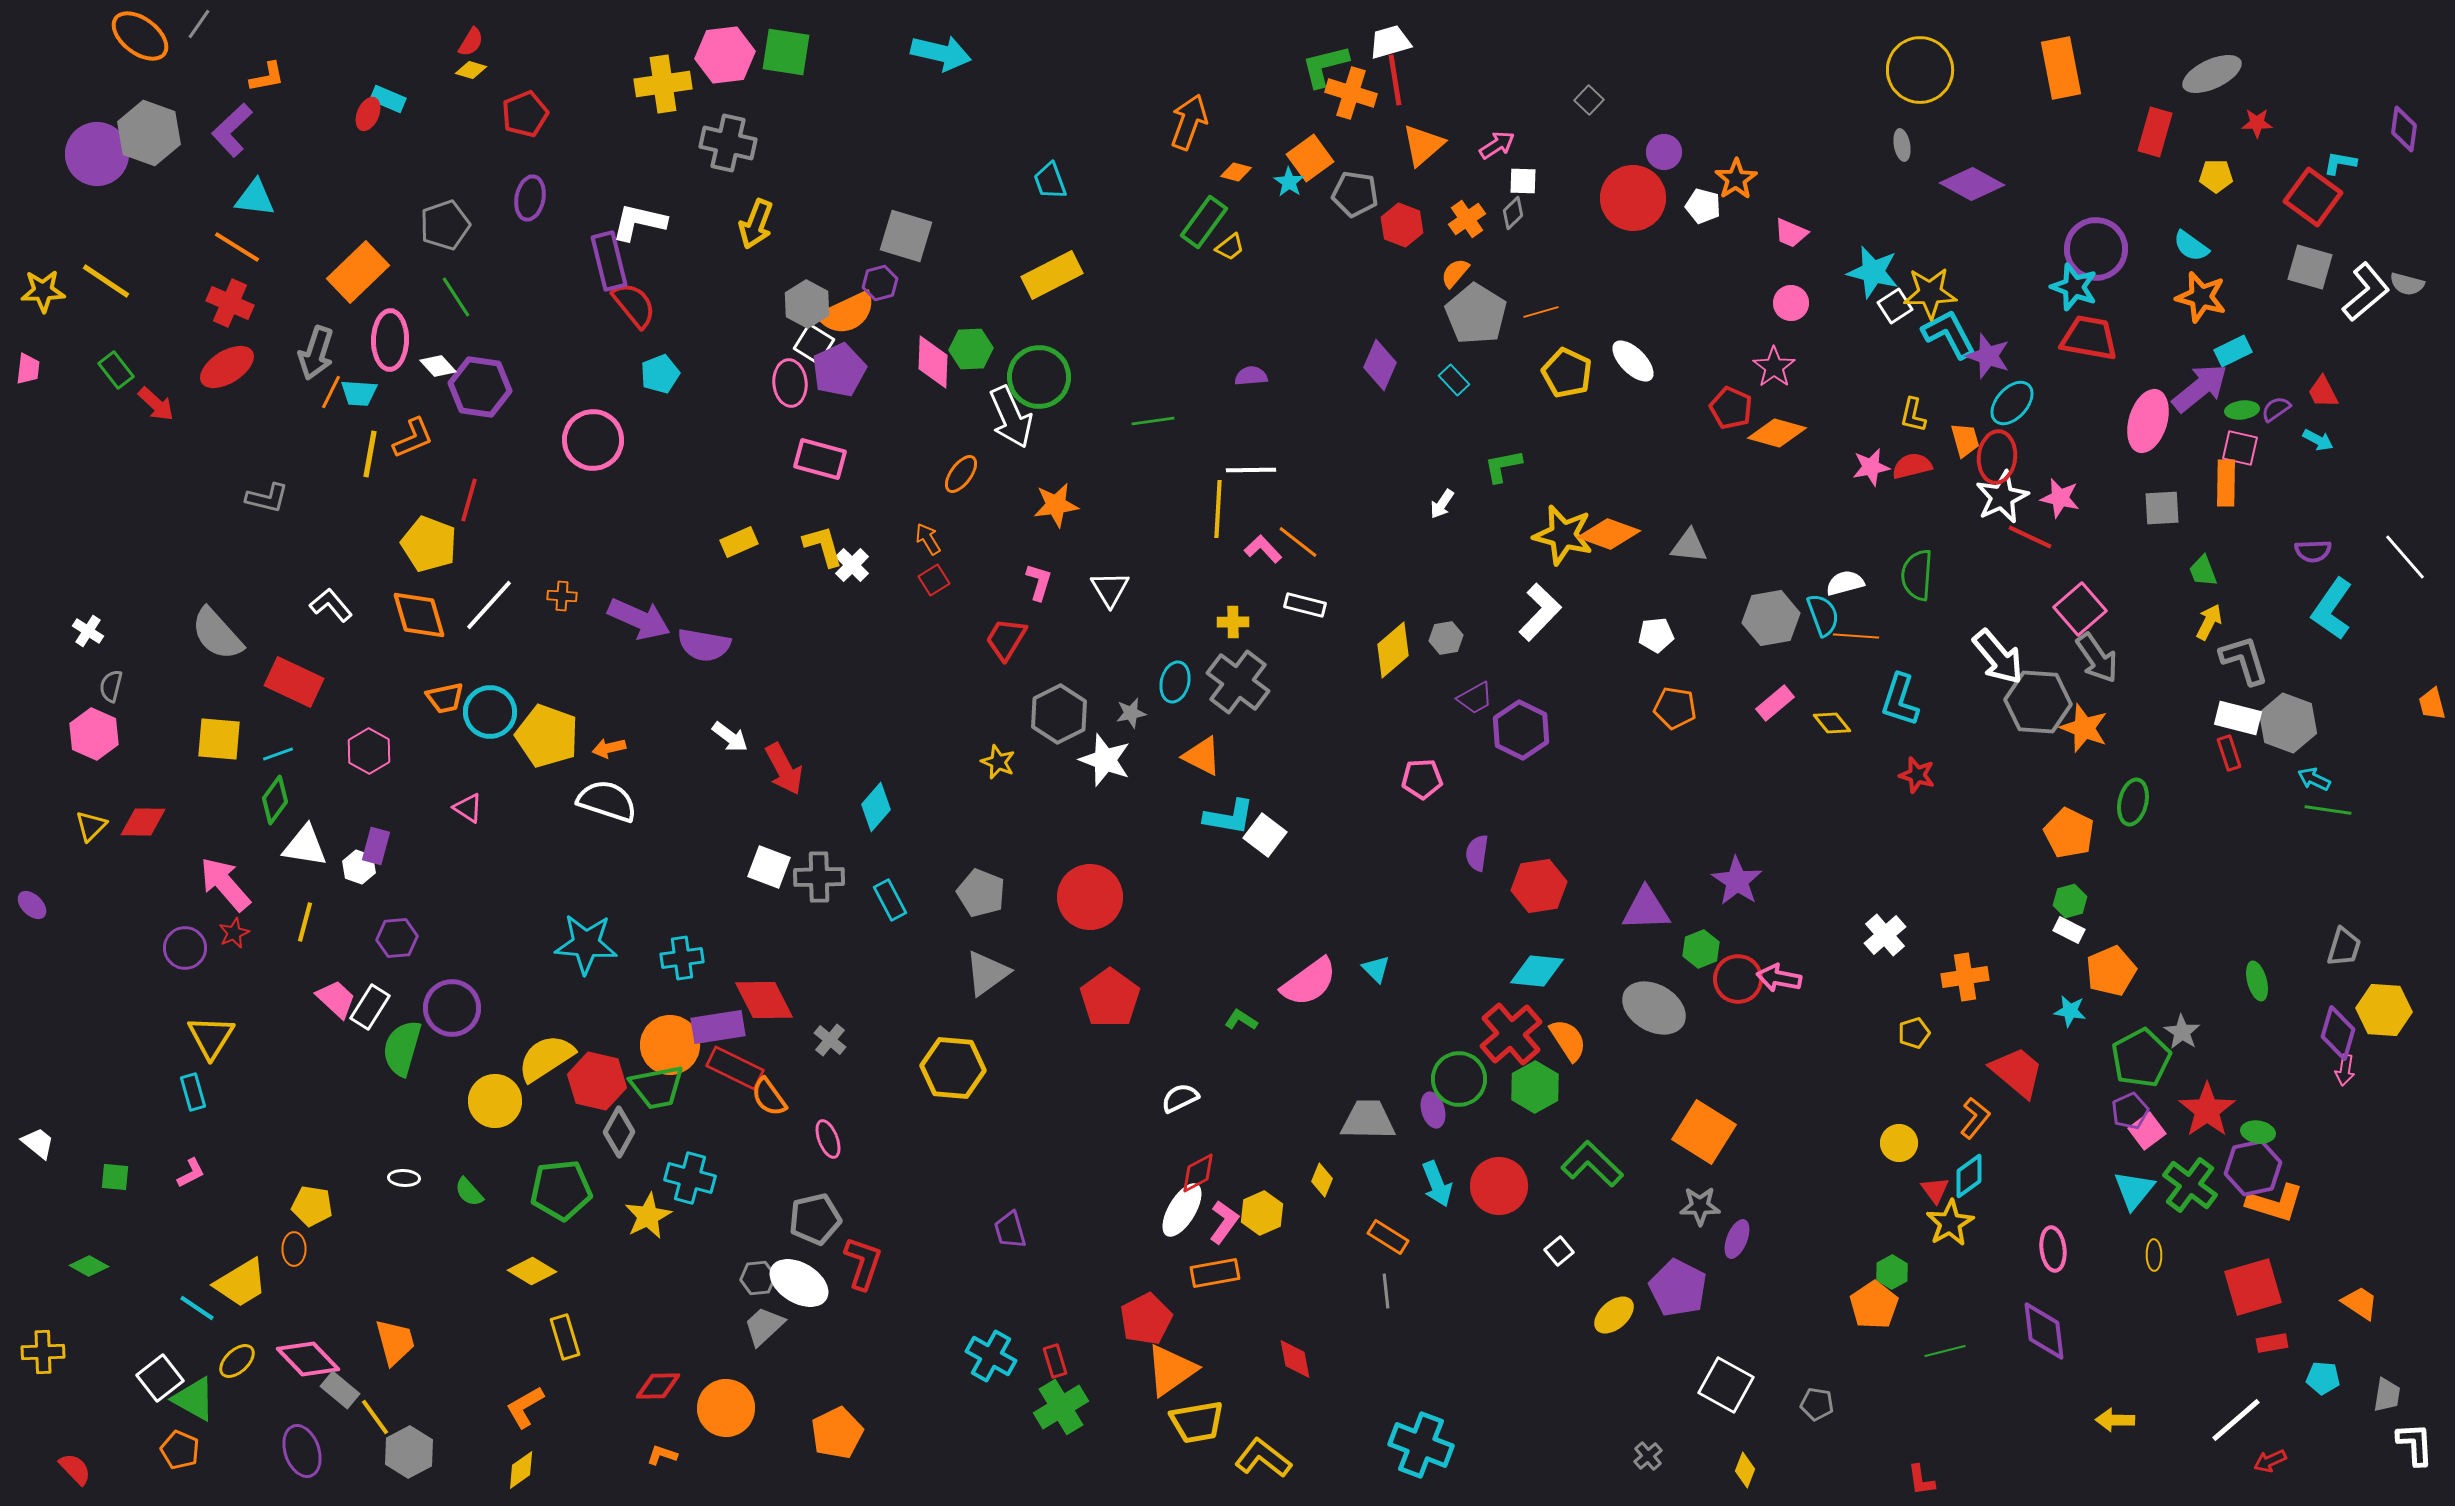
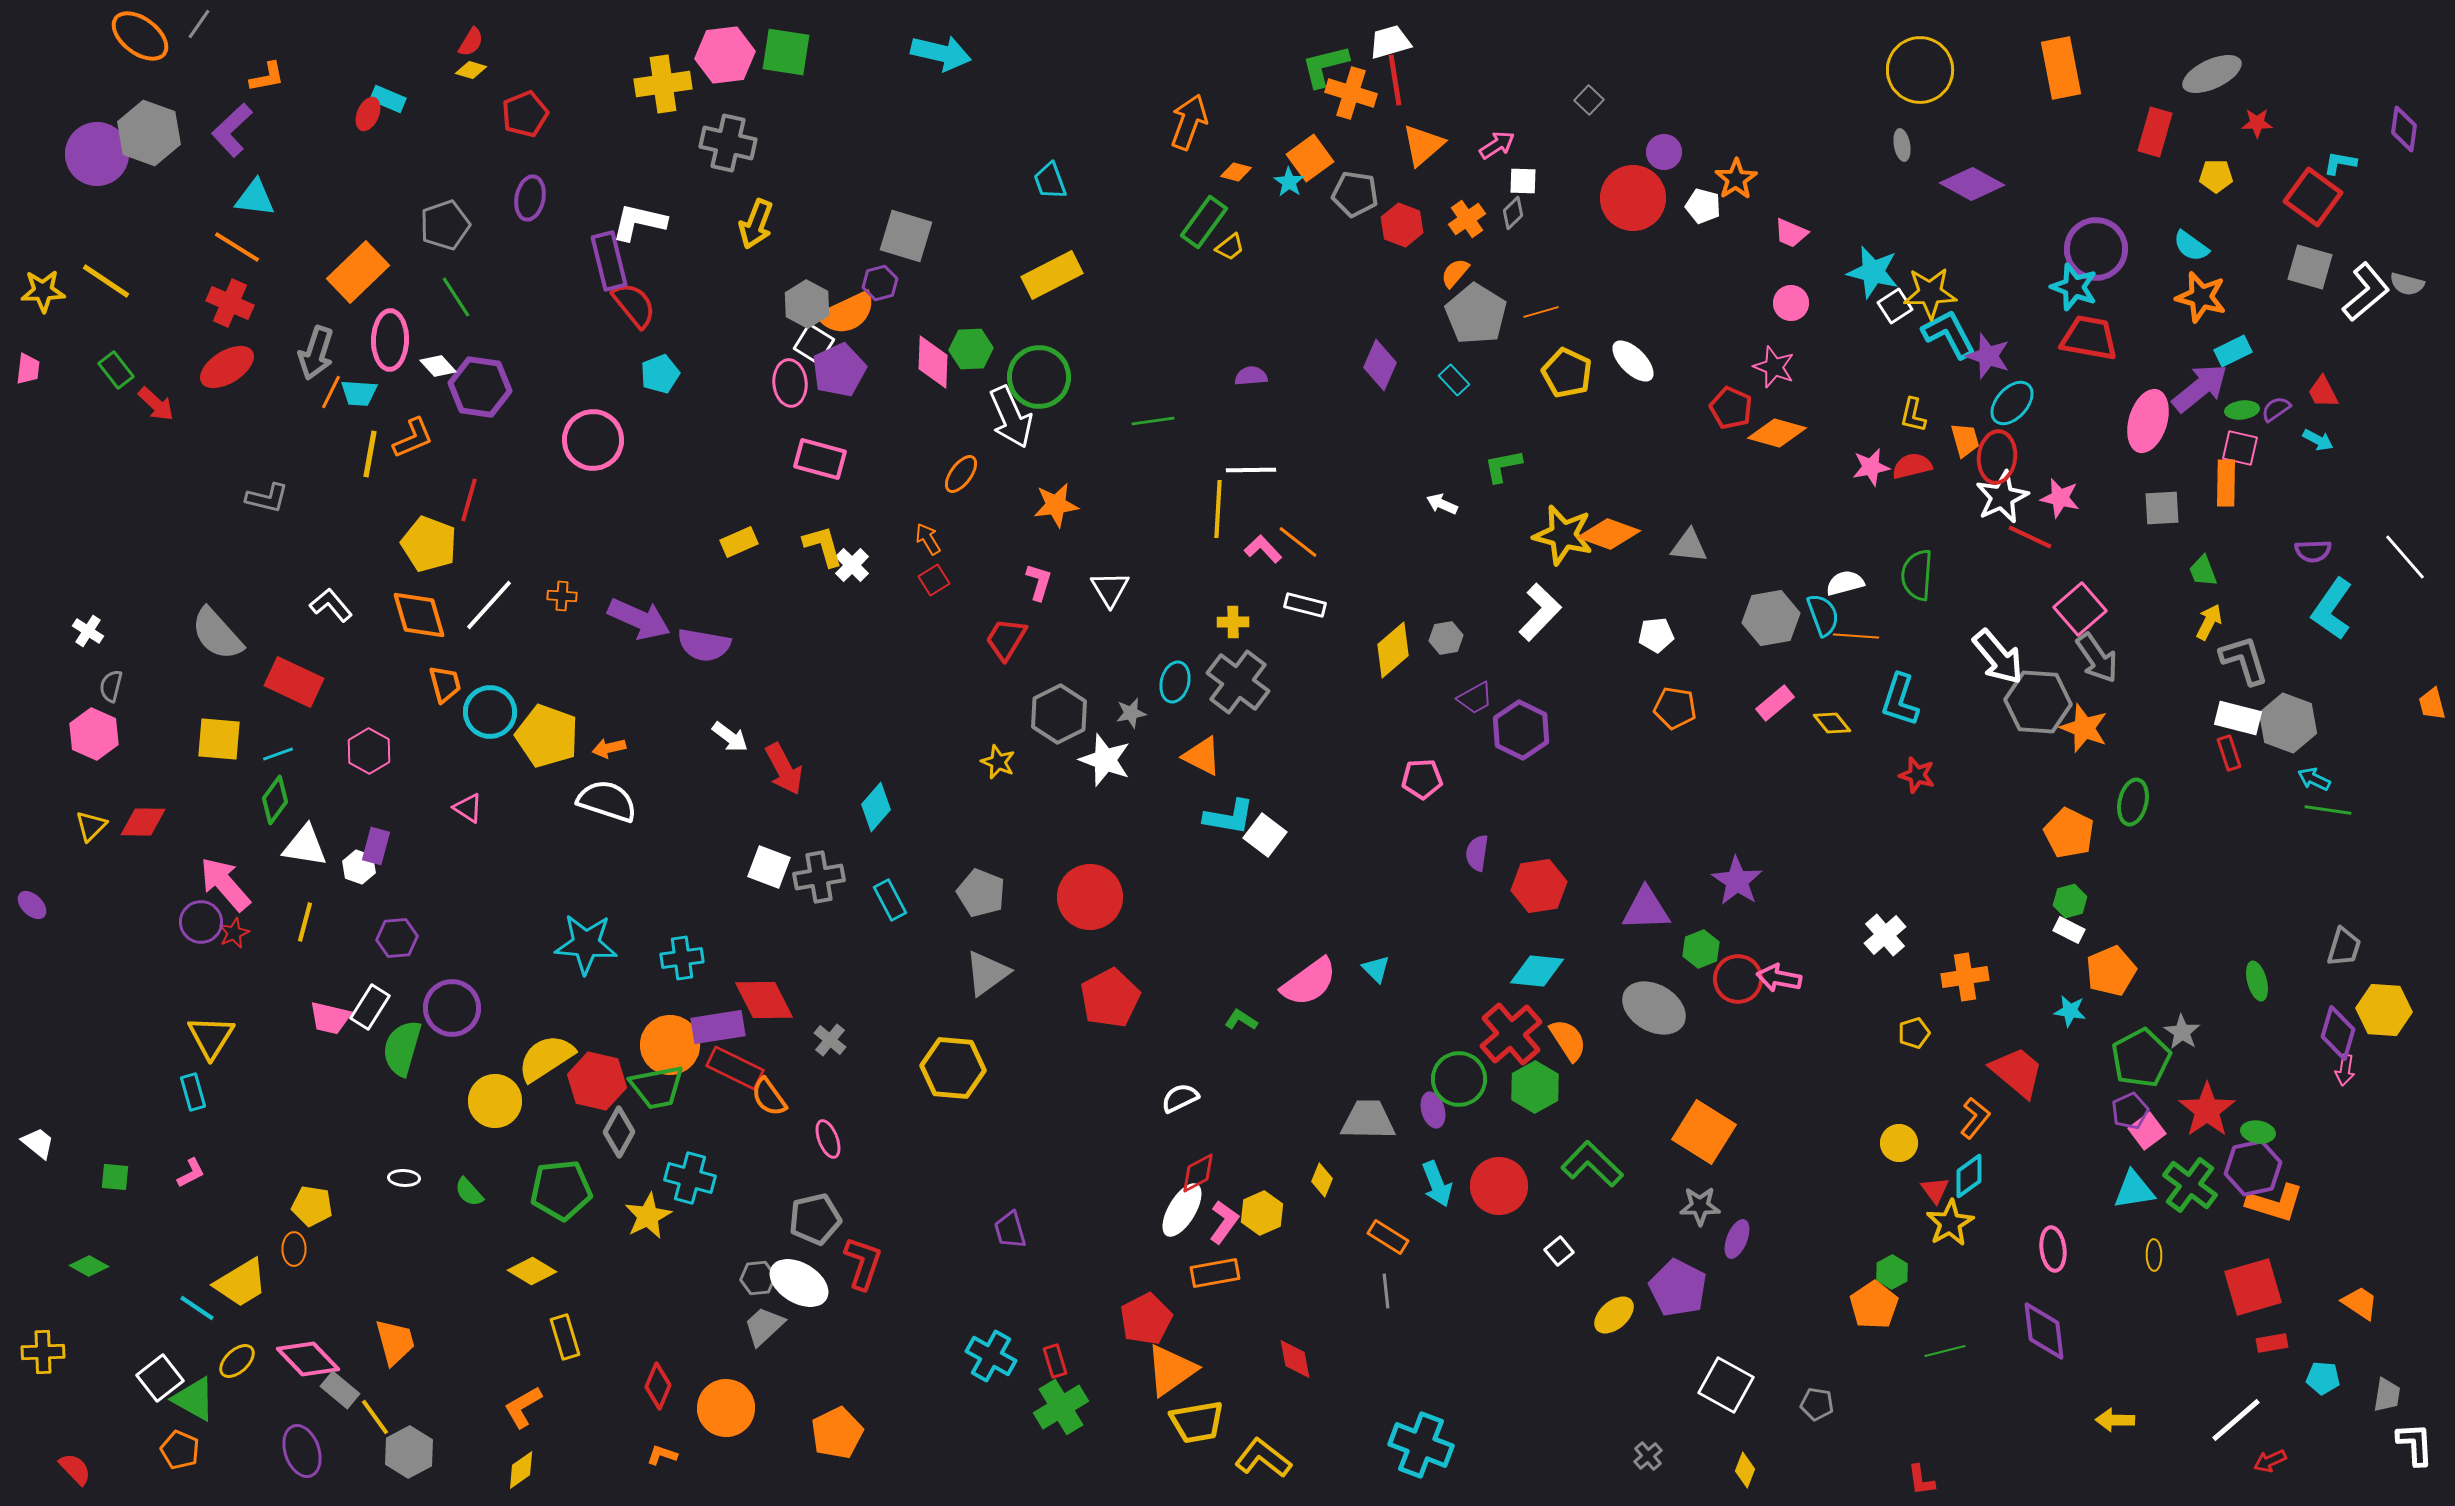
pink star at (1774, 367): rotated 15 degrees counterclockwise
white arrow at (1442, 504): rotated 80 degrees clockwise
orange trapezoid at (445, 698): moved 14 px up; rotated 93 degrees counterclockwise
gray cross at (819, 877): rotated 9 degrees counterclockwise
purple circle at (185, 948): moved 16 px right, 26 px up
red pentagon at (1110, 998): rotated 8 degrees clockwise
pink trapezoid at (336, 999): moved 6 px left, 19 px down; rotated 150 degrees clockwise
cyan triangle at (2134, 1190): rotated 42 degrees clockwise
red diamond at (658, 1386): rotated 66 degrees counterclockwise
orange L-shape at (525, 1407): moved 2 px left
